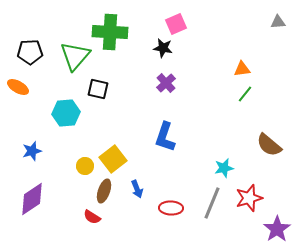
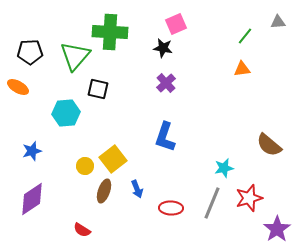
green line: moved 58 px up
red semicircle: moved 10 px left, 13 px down
